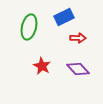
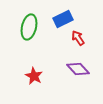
blue rectangle: moved 1 px left, 2 px down
red arrow: rotated 126 degrees counterclockwise
red star: moved 8 px left, 10 px down
